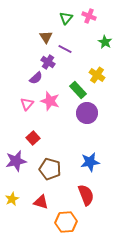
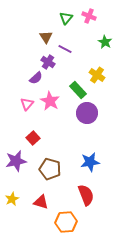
pink star: rotated 12 degrees clockwise
